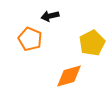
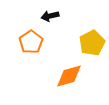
orange pentagon: moved 1 px right, 3 px down; rotated 15 degrees clockwise
